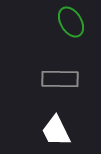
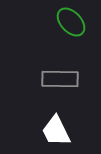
green ellipse: rotated 12 degrees counterclockwise
